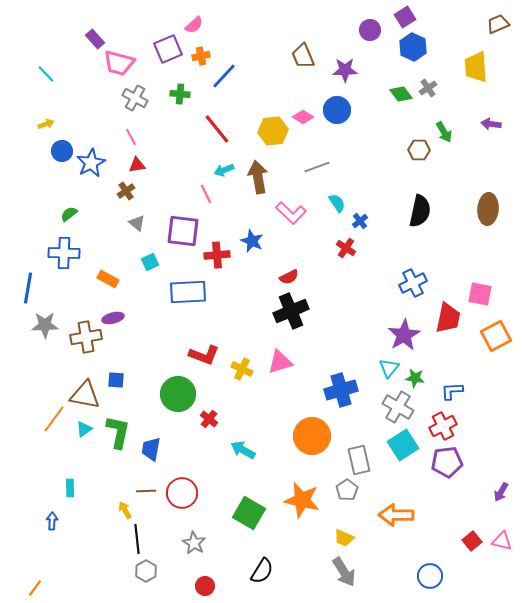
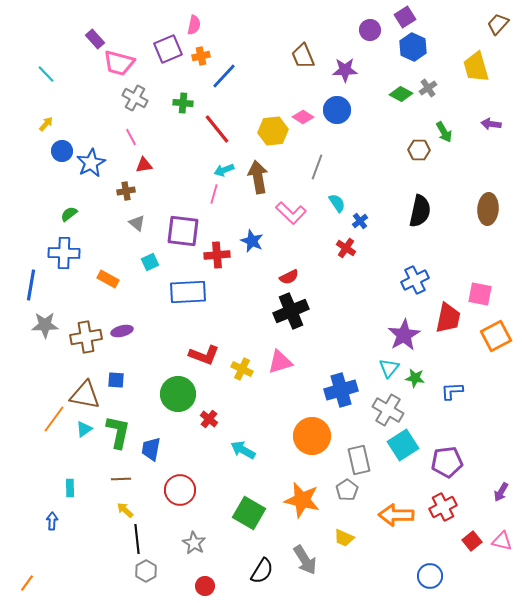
brown trapezoid at (498, 24): rotated 25 degrees counterclockwise
pink semicircle at (194, 25): rotated 36 degrees counterclockwise
yellow trapezoid at (476, 67): rotated 12 degrees counterclockwise
green cross at (180, 94): moved 3 px right, 9 px down
green diamond at (401, 94): rotated 25 degrees counterclockwise
yellow arrow at (46, 124): rotated 28 degrees counterclockwise
red triangle at (137, 165): moved 7 px right
gray line at (317, 167): rotated 50 degrees counterclockwise
brown cross at (126, 191): rotated 24 degrees clockwise
pink line at (206, 194): moved 8 px right; rotated 42 degrees clockwise
blue cross at (413, 283): moved 2 px right, 3 px up
blue line at (28, 288): moved 3 px right, 3 px up
purple ellipse at (113, 318): moved 9 px right, 13 px down
gray cross at (398, 407): moved 10 px left, 3 px down
red cross at (443, 426): moved 81 px down
brown line at (146, 491): moved 25 px left, 12 px up
red circle at (182, 493): moved 2 px left, 3 px up
yellow arrow at (125, 510): rotated 18 degrees counterclockwise
gray arrow at (344, 572): moved 39 px left, 12 px up
orange line at (35, 588): moved 8 px left, 5 px up
